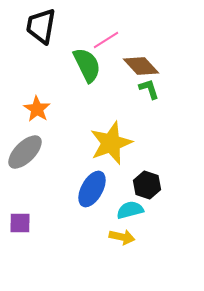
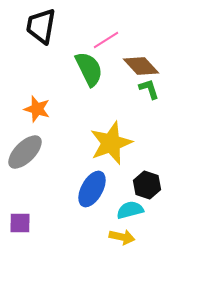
green semicircle: moved 2 px right, 4 px down
orange star: rotated 16 degrees counterclockwise
